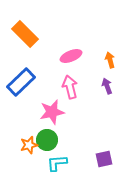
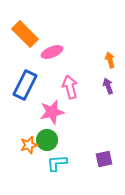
pink ellipse: moved 19 px left, 4 px up
blue rectangle: moved 4 px right, 3 px down; rotated 20 degrees counterclockwise
purple arrow: moved 1 px right
